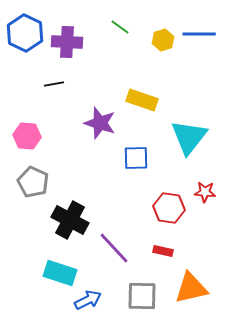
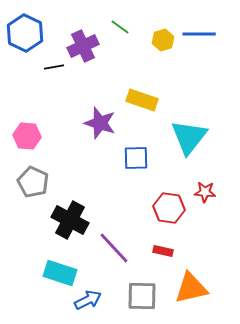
purple cross: moved 16 px right, 4 px down; rotated 28 degrees counterclockwise
black line: moved 17 px up
